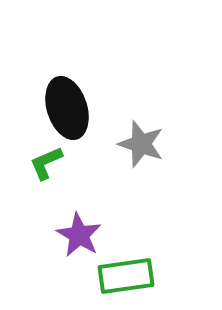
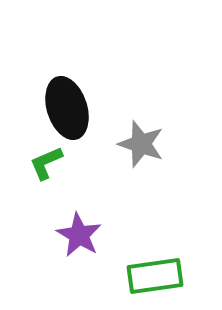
green rectangle: moved 29 px right
